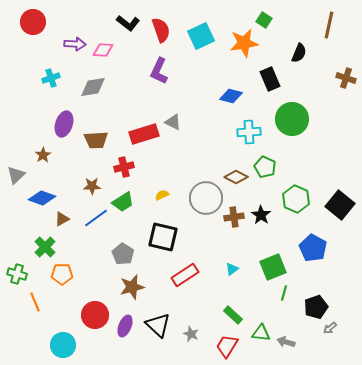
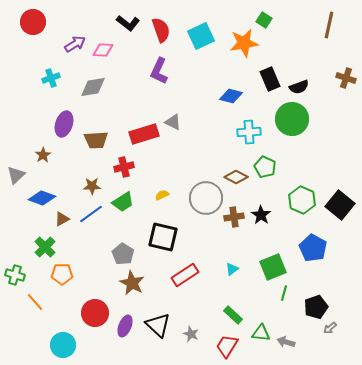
purple arrow at (75, 44): rotated 35 degrees counterclockwise
black semicircle at (299, 53): moved 34 px down; rotated 48 degrees clockwise
green hexagon at (296, 199): moved 6 px right, 1 px down
blue line at (96, 218): moved 5 px left, 4 px up
green cross at (17, 274): moved 2 px left, 1 px down
brown star at (132, 287): moved 4 px up; rotated 30 degrees counterclockwise
orange line at (35, 302): rotated 18 degrees counterclockwise
red circle at (95, 315): moved 2 px up
